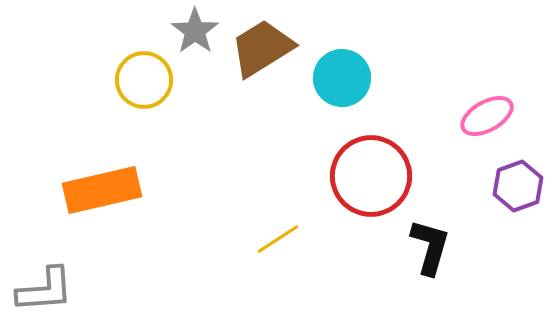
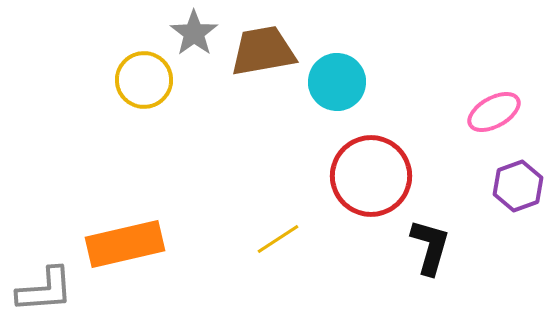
gray star: moved 1 px left, 2 px down
brown trapezoid: moved 1 px right, 3 px down; rotated 22 degrees clockwise
cyan circle: moved 5 px left, 4 px down
pink ellipse: moved 7 px right, 4 px up
orange rectangle: moved 23 px right, 54 px down
